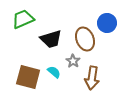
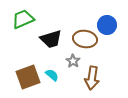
blue circle: moved 2 px down
brown ellipse: rotated 60 degrees counterclockwise
cyan semicircle: moved 2 px left, 3 px down
brown square: rotated 35 degrees counterclockwise
